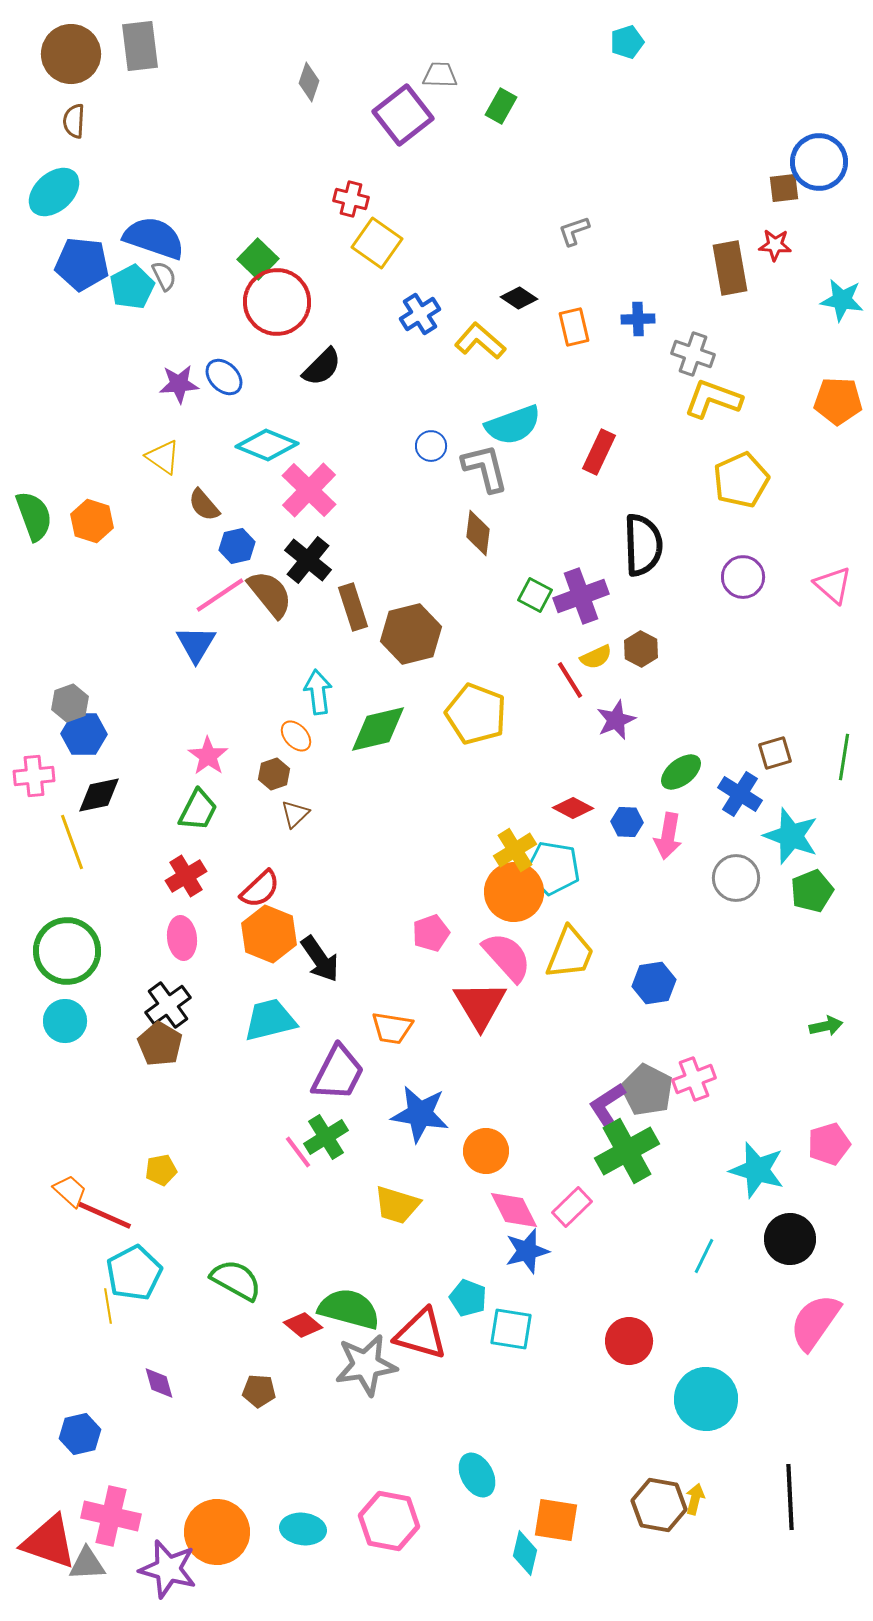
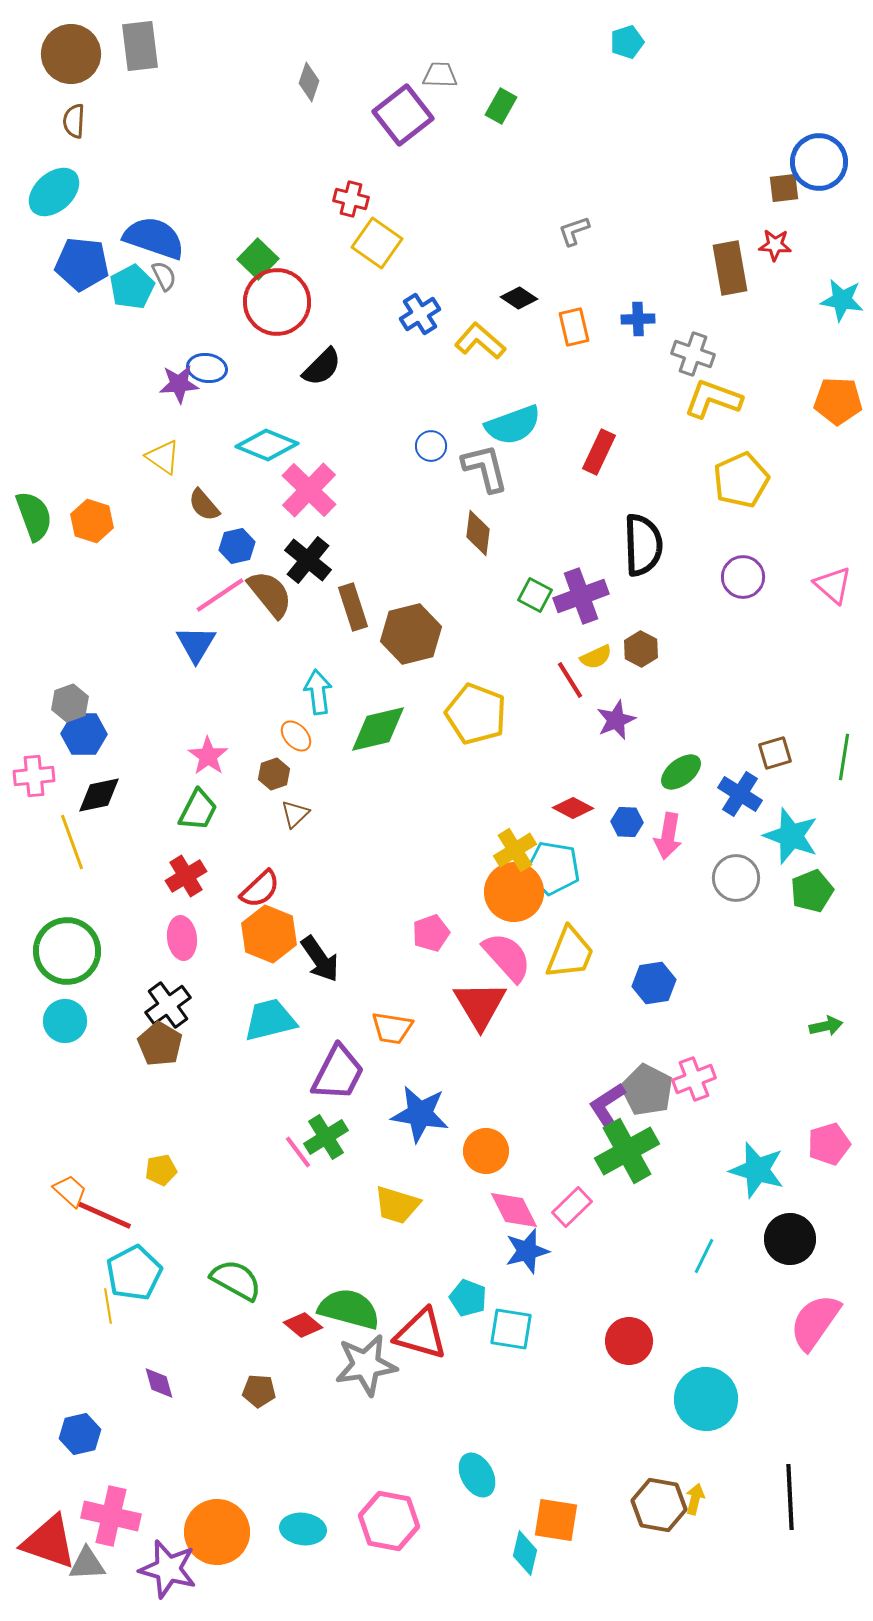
blue ellipse at (224, 377): moved 17 px left, 9 px up; rotated 36 degrees counterclockwise
